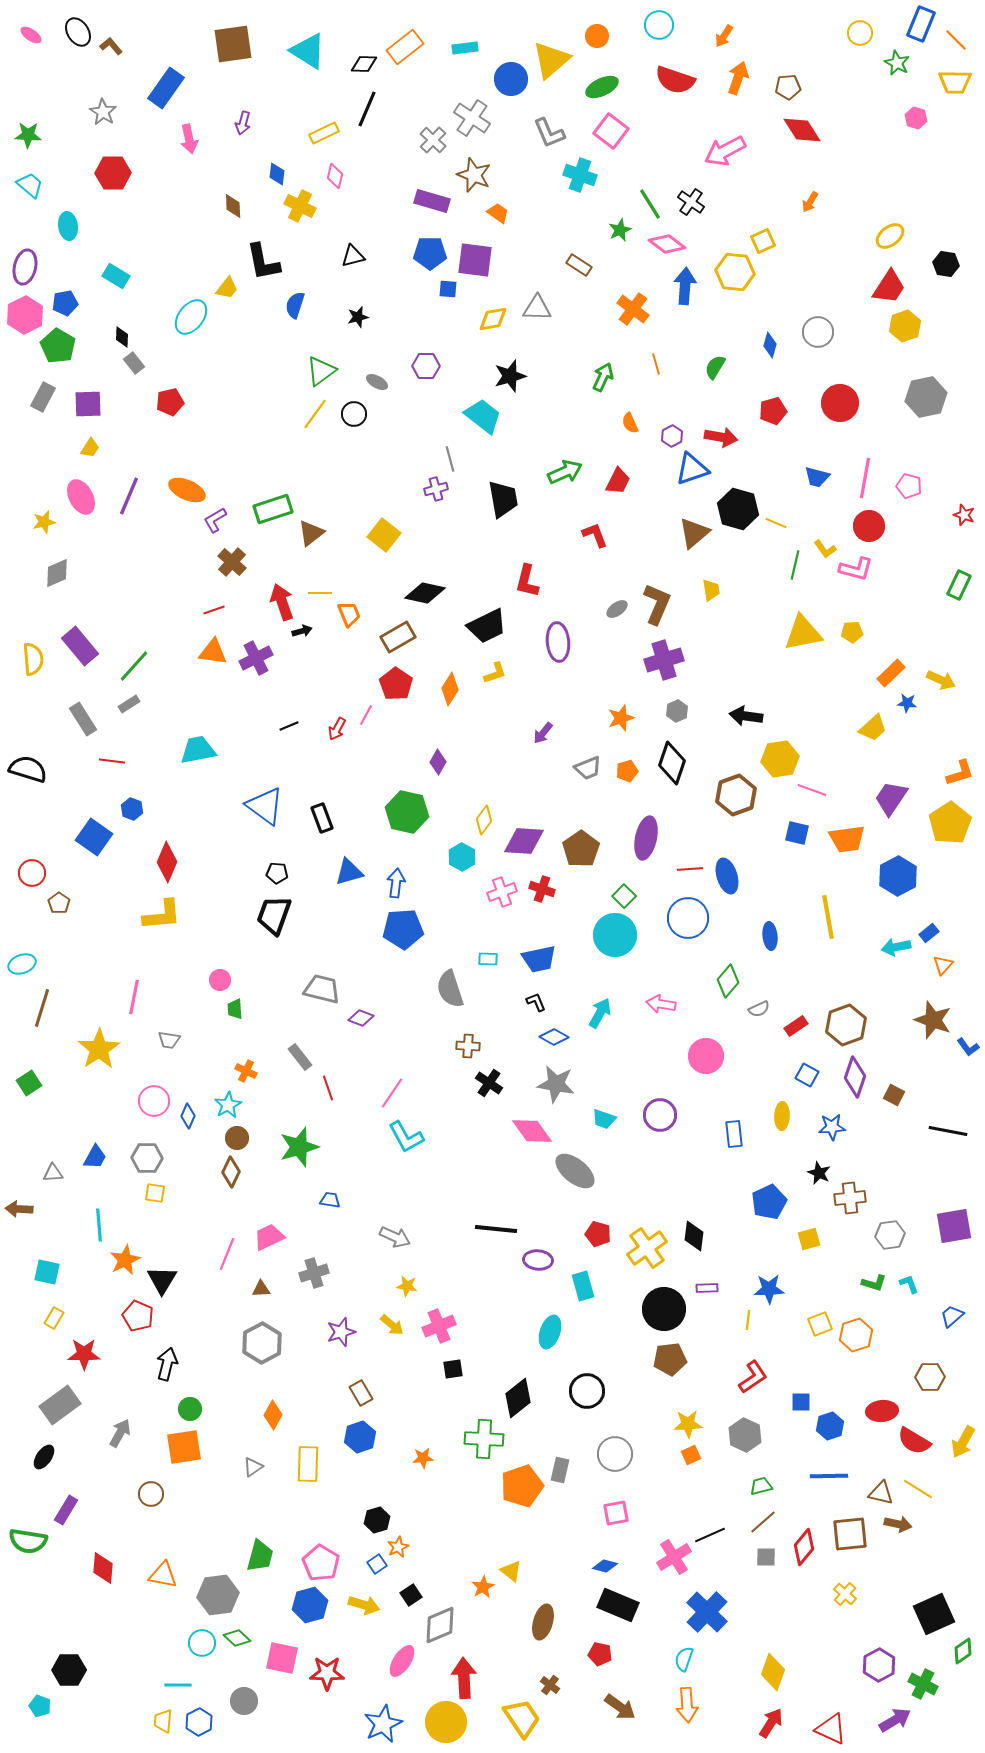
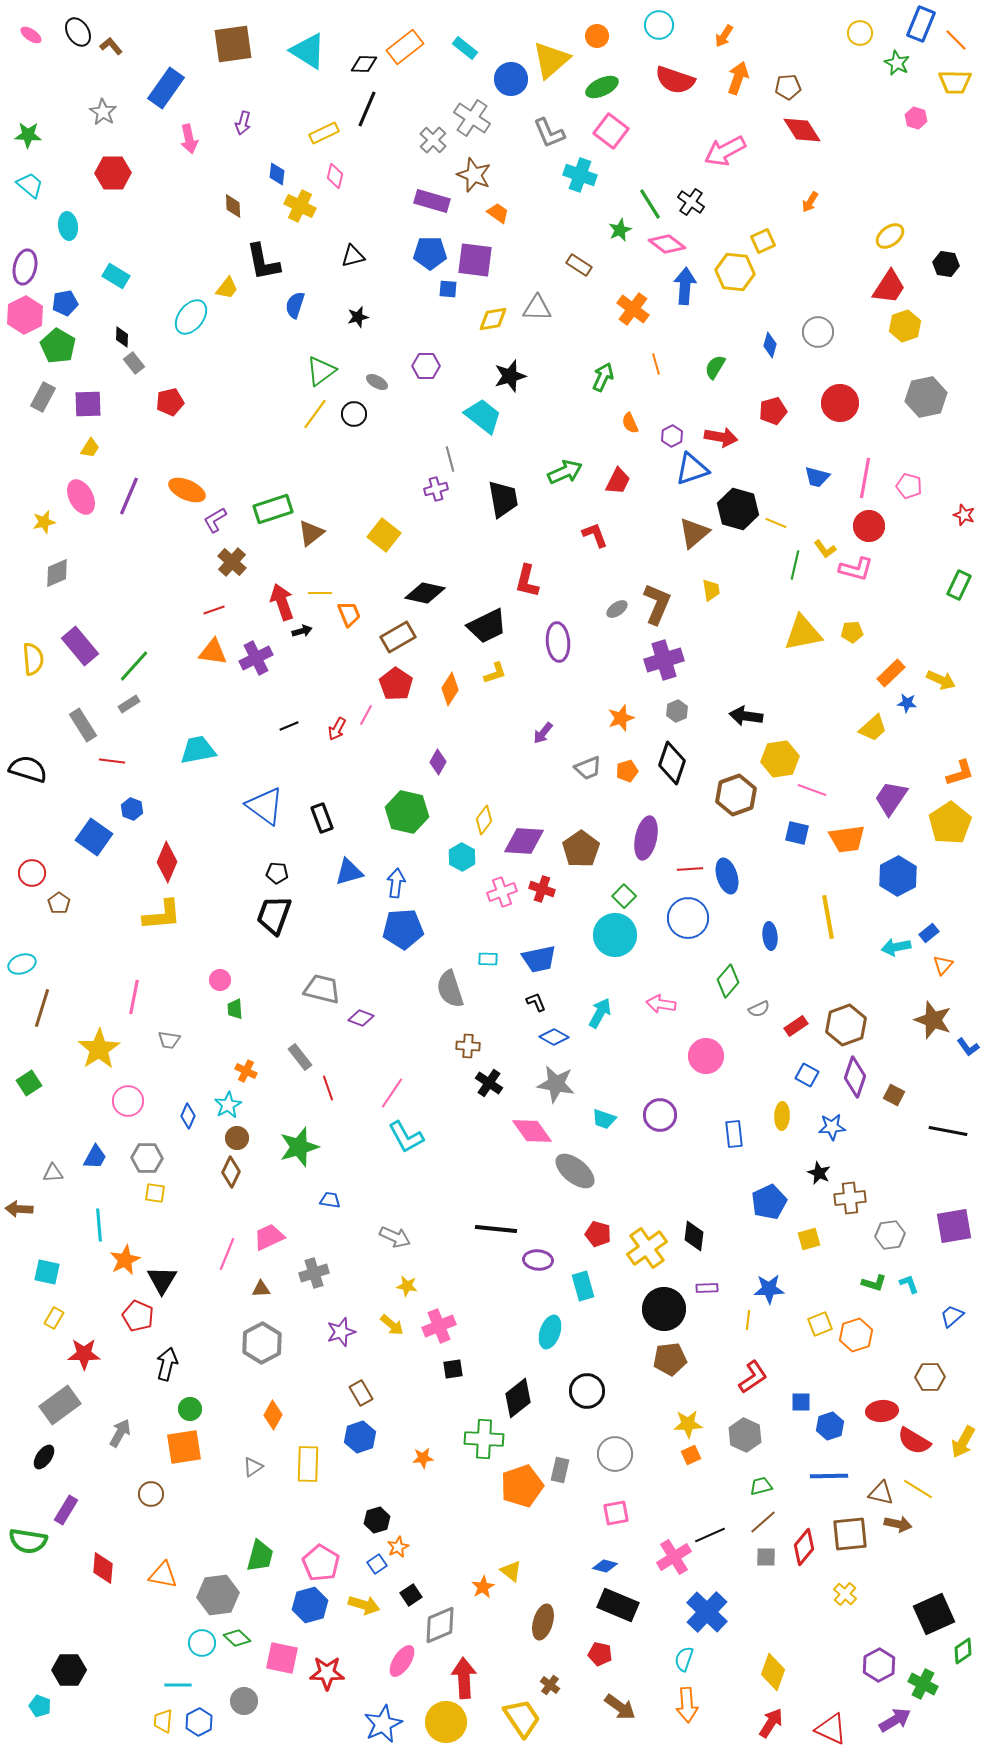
cyan rectangle at (465, 48): rotated 45 degrees clockwise
gray rectangle at (83, 719): moved 6 px down
pink circle at (154, 1101): moved 26 px left
